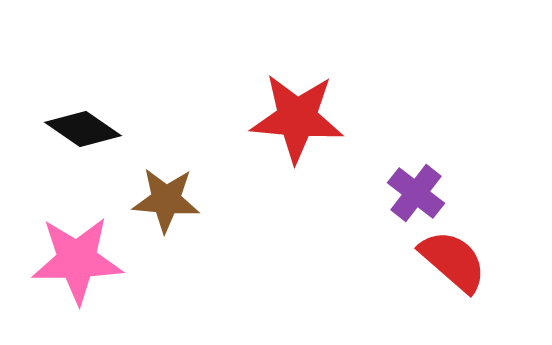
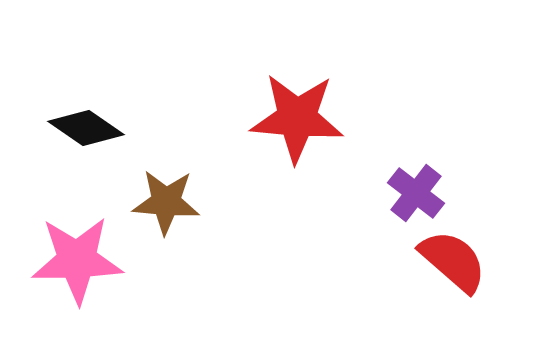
black diamond: moved 3 px right, 1 px up
brown star: moved 2 px down
